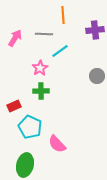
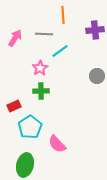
cyan pentagon: rotated 15 degrees clockwise
